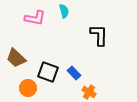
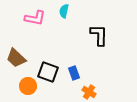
cyan semicircle: rotated 152 degrees counterclockwise
blue rectangle: rotated 24 degrees clockwise
orange circle: moved 2 px up
